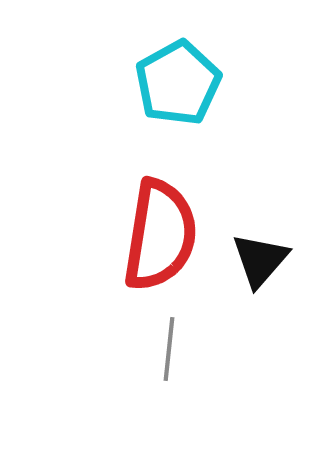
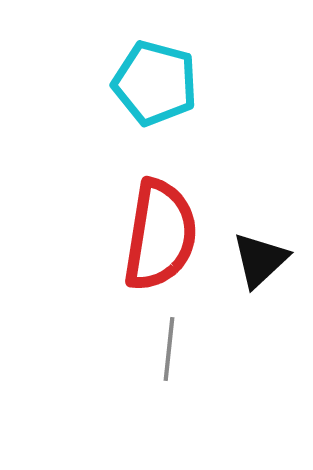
cyan pentagon: moved 23 px left; rotated 28 degrees counterclockwise
black triangle: rotated 6 degrees clockwise
